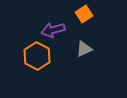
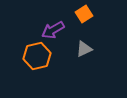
purple arrow: rotated 15 degrees counterclockwise
orange hexagon: rotated 20 degrees clockwise
